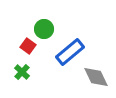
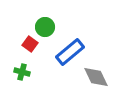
green circle: moved 1 px right, 2 px up
red square: moved 2 px right, 2 px up
green cross: rotated 28 degrees counterclockwise
